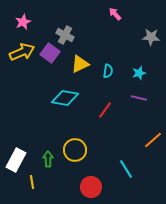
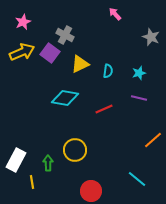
gray star: rotated 18 degrees clockwise
red line: moved 1 px left, 1 px up; rotated 30 degrees clockwise
green arrow: moved 4 px down
cyan line: moved 11 px right, 10 px down; rotated 18 degrees counterclockwise
red circle: moved 4 px down
